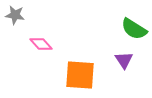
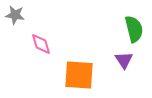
green semicircle: rotated 136 degrees counterclockwise
pink diamond: rotated 25 degrees clockwise
orange square: moved 1 px left
